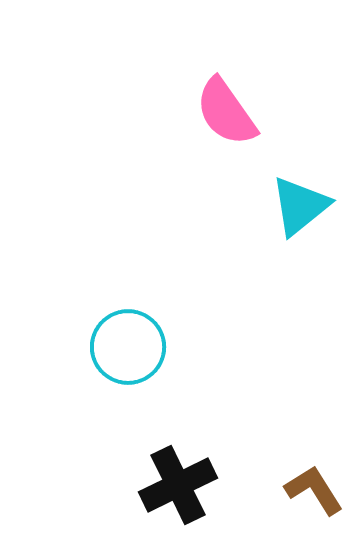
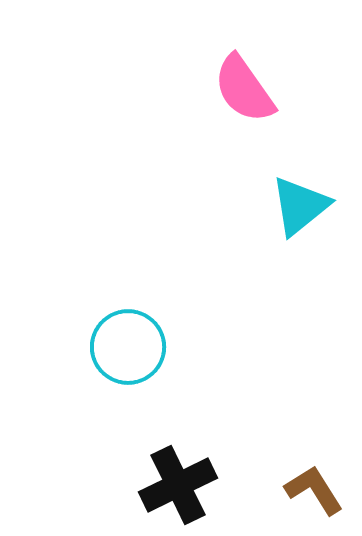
pink semicircle: moved 18 px right, 23 px up
